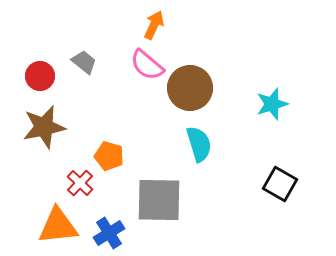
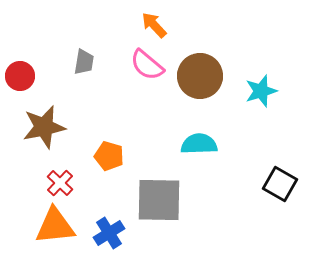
orange arrow: rotated 68 degrees counterclockwise
gray trapezoid: rotated 60 degrees clockwise
red circle: moved 20 px left
brown circle: moved 10 px right, 12 px up
cyan star: moved 11 px left, 13 px up
cyan semicircle: rotated 75 degrees counterclockwise
red cross: moved 20 px left
orange triangle: moved 3 px left
